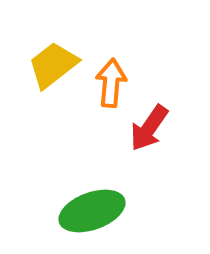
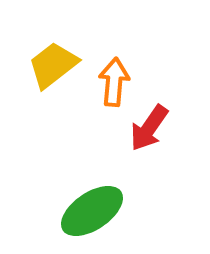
orange arrow: moved 3 px right, 1 px up
green ellipse: rotated 14 degrees counterclockwise
